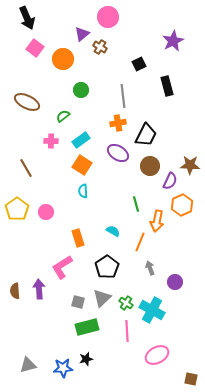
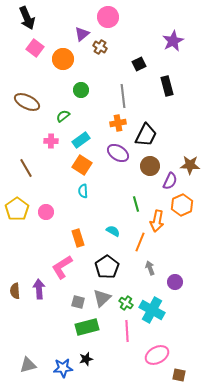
brown square at (191, 379): moved 12 px left, 4 px up
